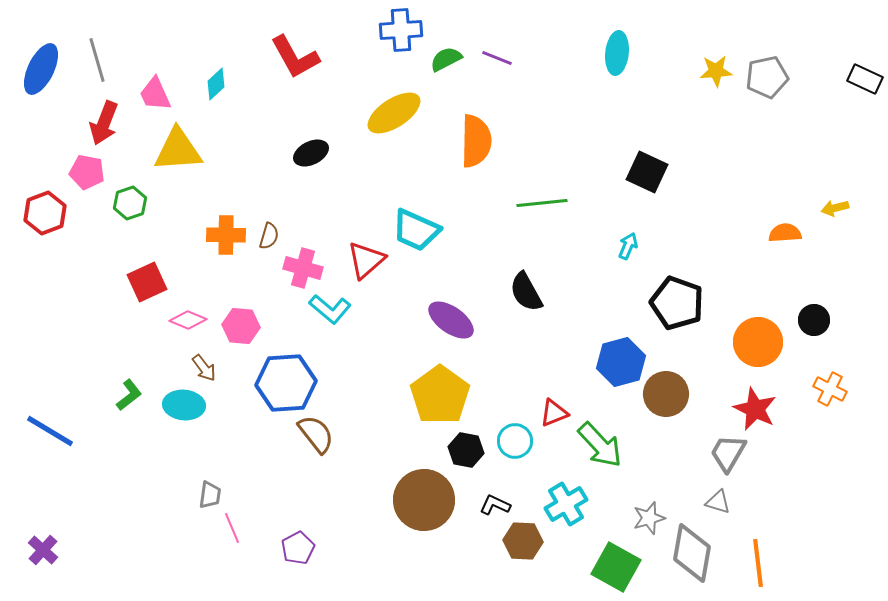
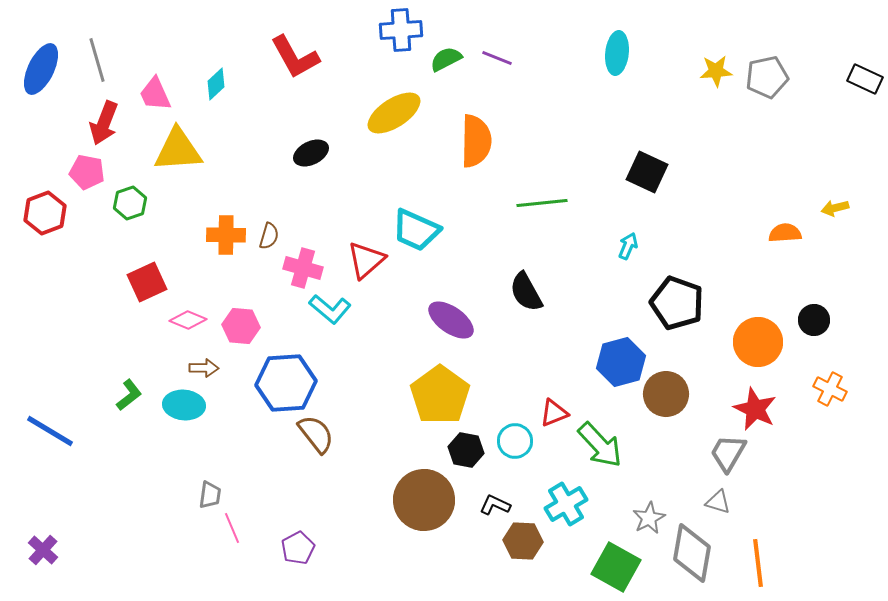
brown arrow at (204, 368): rotated 52 degrees counterclockwise
gray star at (649, 518): rotated 12 degrees counterclockwise
